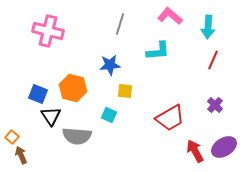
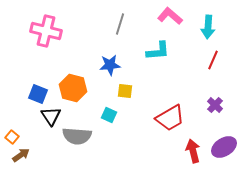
pink cross: moved 2 px left
red arrow: moved 2 px left; rotated 15 degrees clockwise
brown arrow: rotated 78 degrees clockwise
